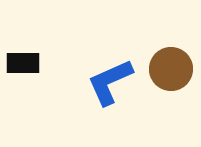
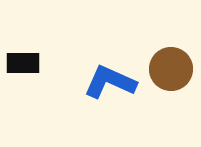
blue L-shape: rotated 48 degrees clockwise
